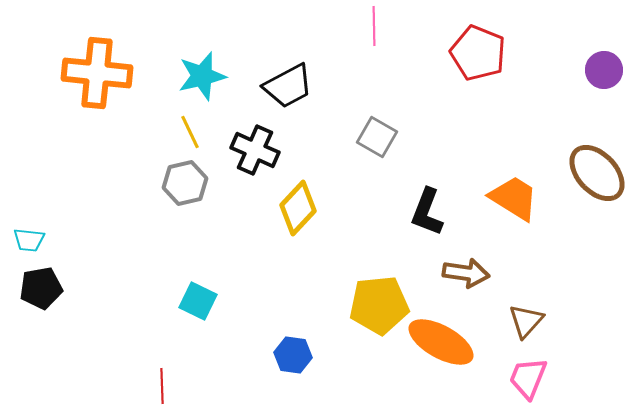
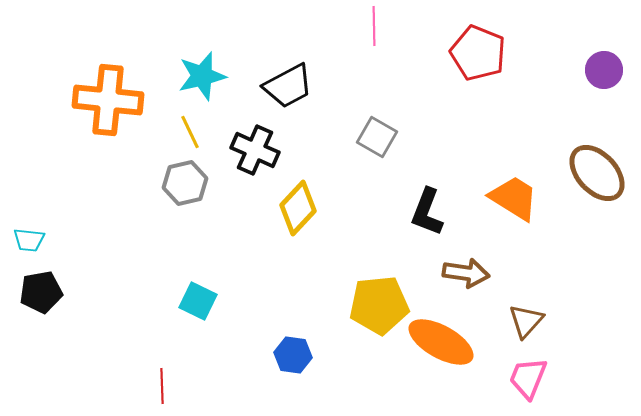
orange cross: moved 11 px right, 27 px down
black pentagon: moved 4 px down
